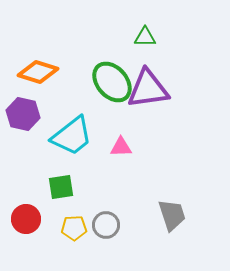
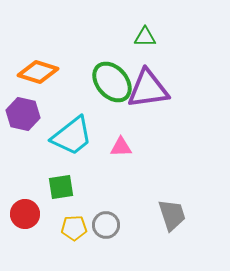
red circle: moved 1 px left, 5 px up
